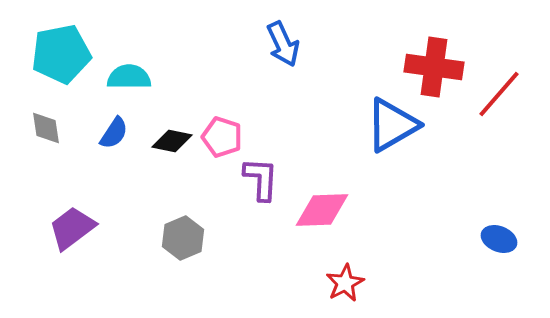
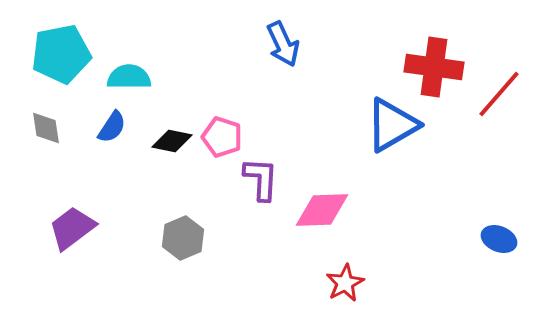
blue semicircle: moved 2 px left, 6 px up
